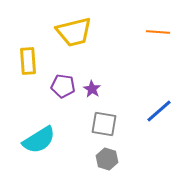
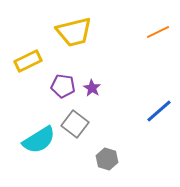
orange line: rotated 30 degrees counterclockwise
yellow rectangle: rotated 68 degrees clockwise
purple star: moved 1 px up
gray square: moved 29 px left; rotated 28 degrees clockwise
